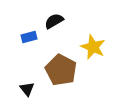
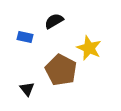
blue rectangle: moved 4 px left; rotated 28 degrees clockwise
yellow star: moved 4 px left, 1 px down
